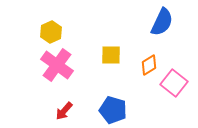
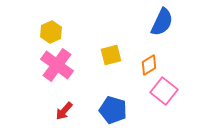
yellow square: rotated 15 degrees counterclockwise
pink square: moved 10 px left, 8 px down
